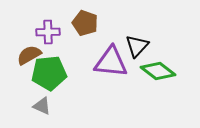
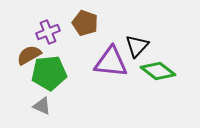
purple cross: rotated 20 degrees counterclockwise
